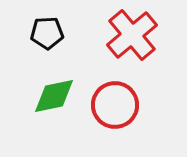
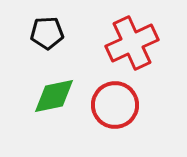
red cross: moved 8 px down; rotated 15 degrees clockwise
